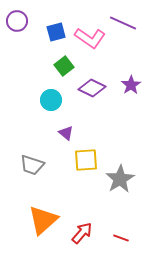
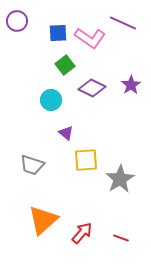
blue square: moved 2 px right, 1 px down; rotated 12 degrees clockwise
green square: moved 1 px right, 1 px up
